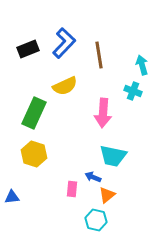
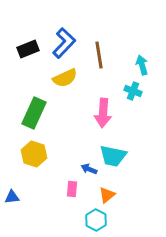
yellow semicircle: moved 8 px up
blue arrow: moved 4 px left, 8 px up
cyan hexagon: rotated 15 degrees clockwise
